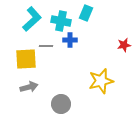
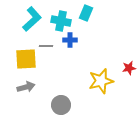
red star: moved 5 px right, 23 px down
gray arrow: moved 3 px left
gray circle: moved 1 px down
